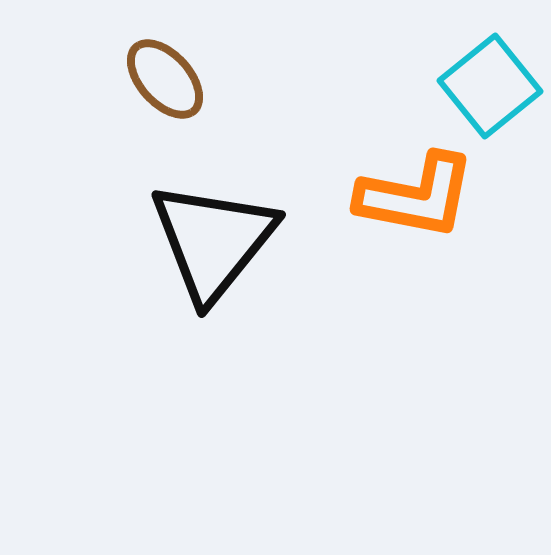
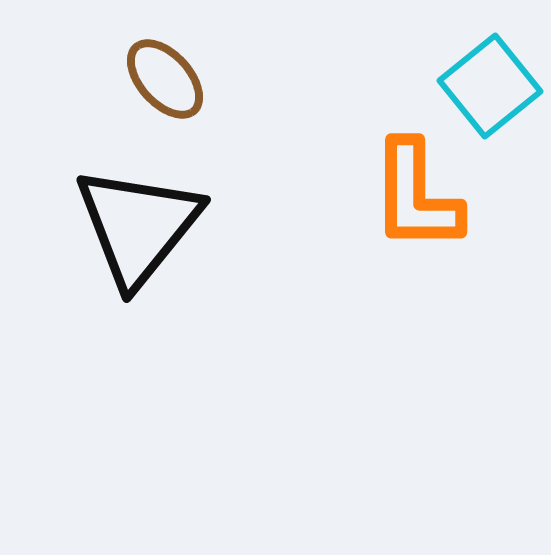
orange L-shape: rotated 79 degrees clockwise
black triangle: moved 75 px left, 15 px up
